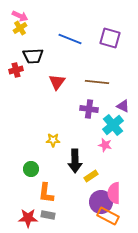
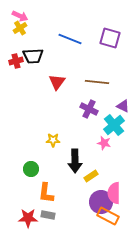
red cross: moved 9 px up
purple cross: rotated 18 degrees clockwise
cyan cross: moved 1 px right
pink star: moved 1 px left, 2 px up
